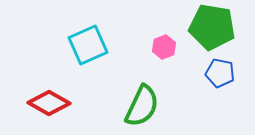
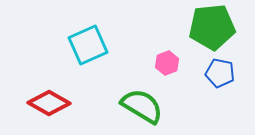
green pentagon: rotated 15 degrees counterclockwise
pink hexagon: moved 3 px right, 16 px down
green semicircle: rotated 84 degrees counterclockwise
